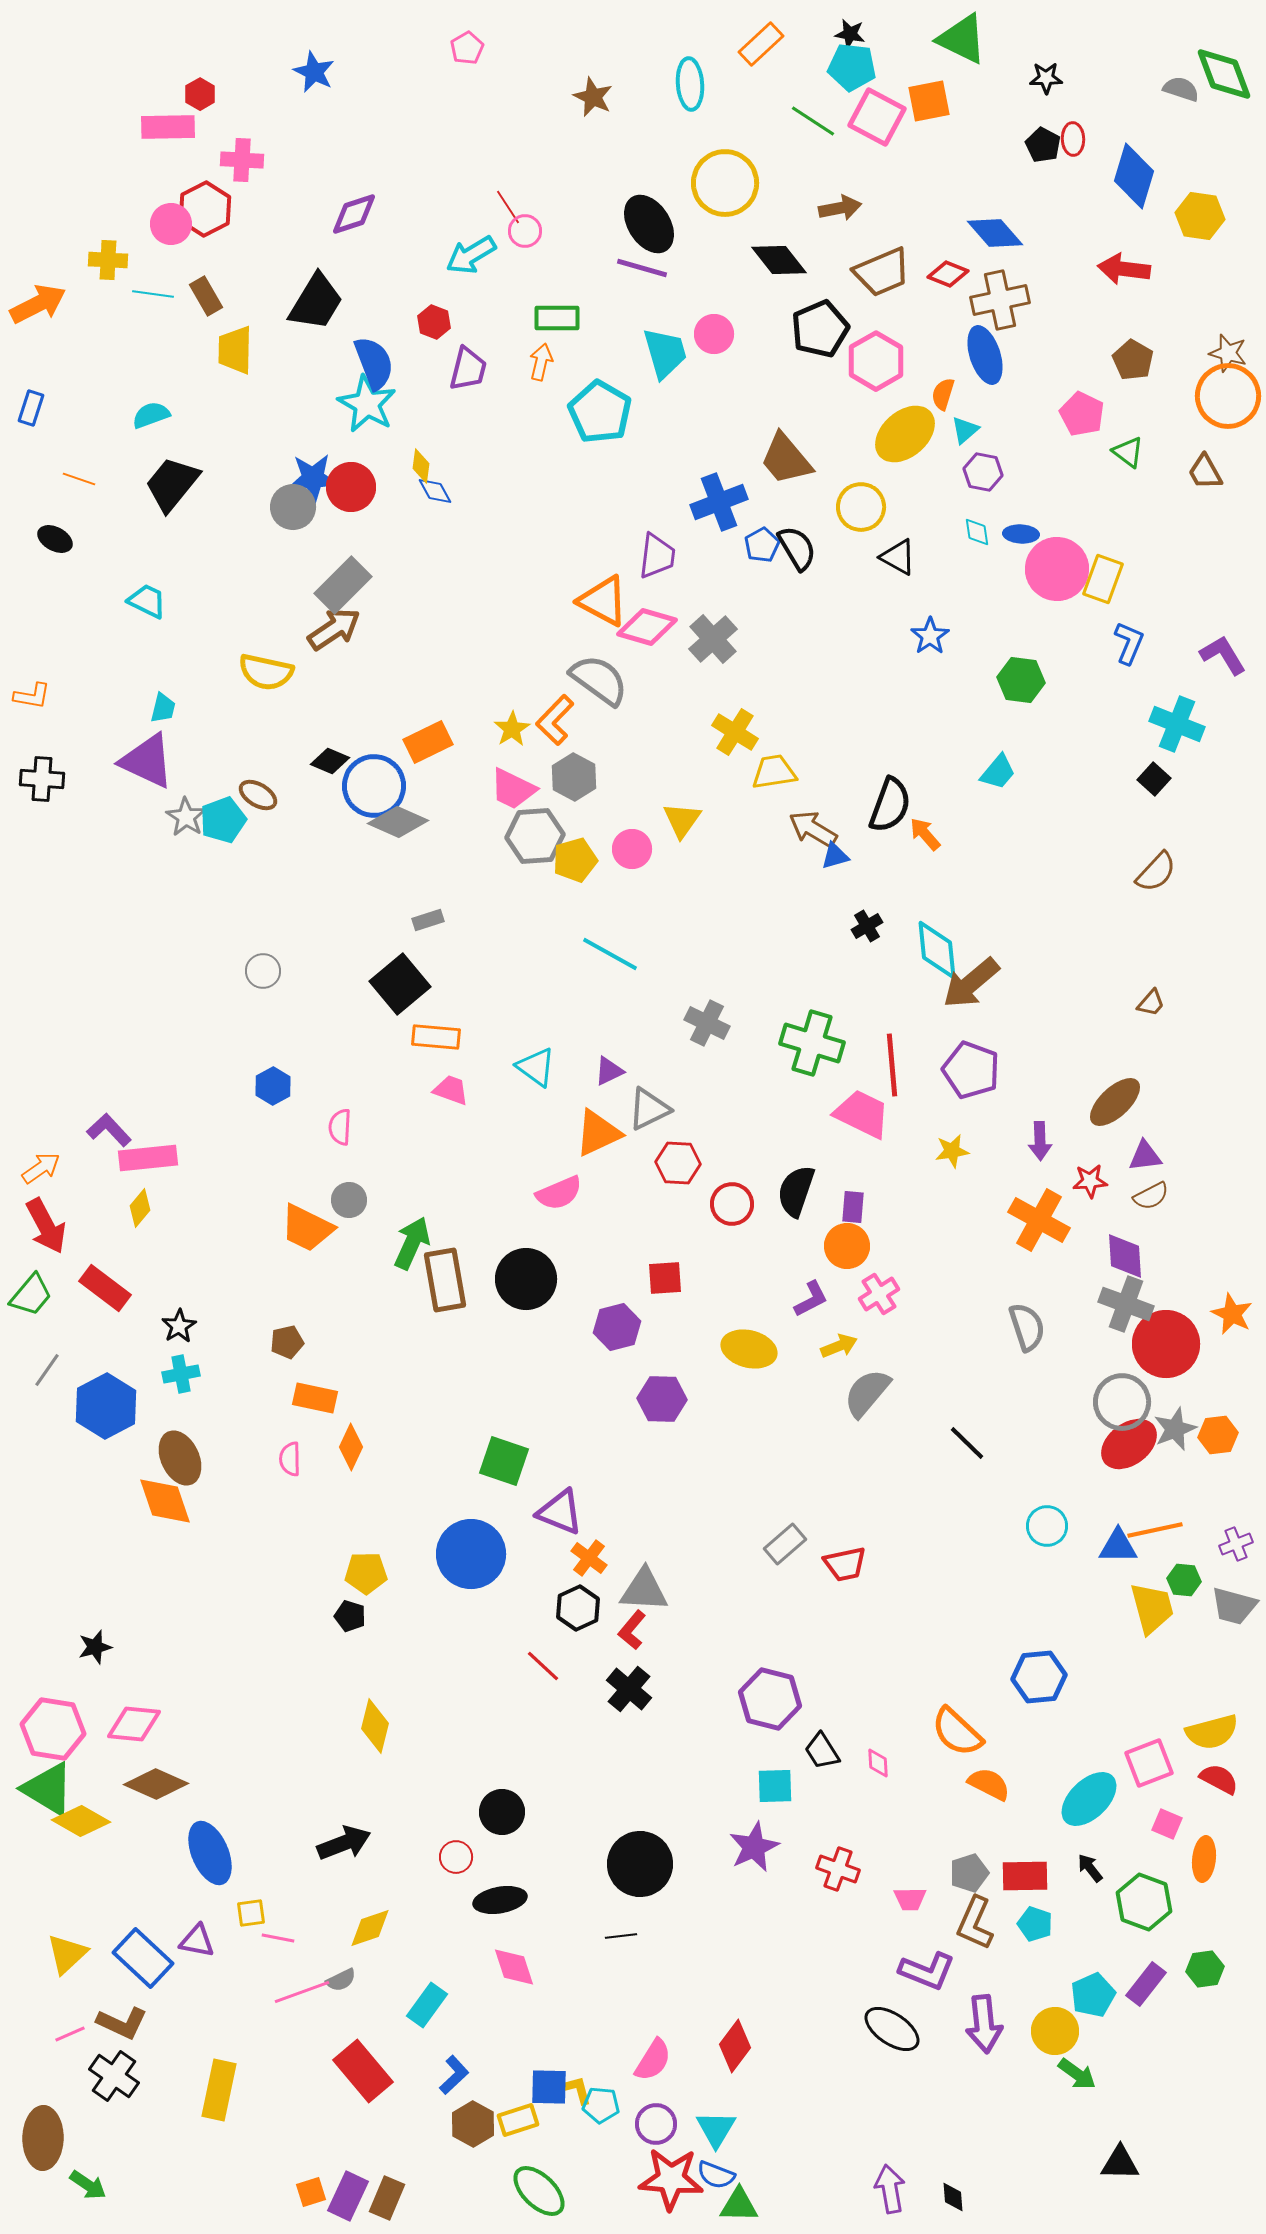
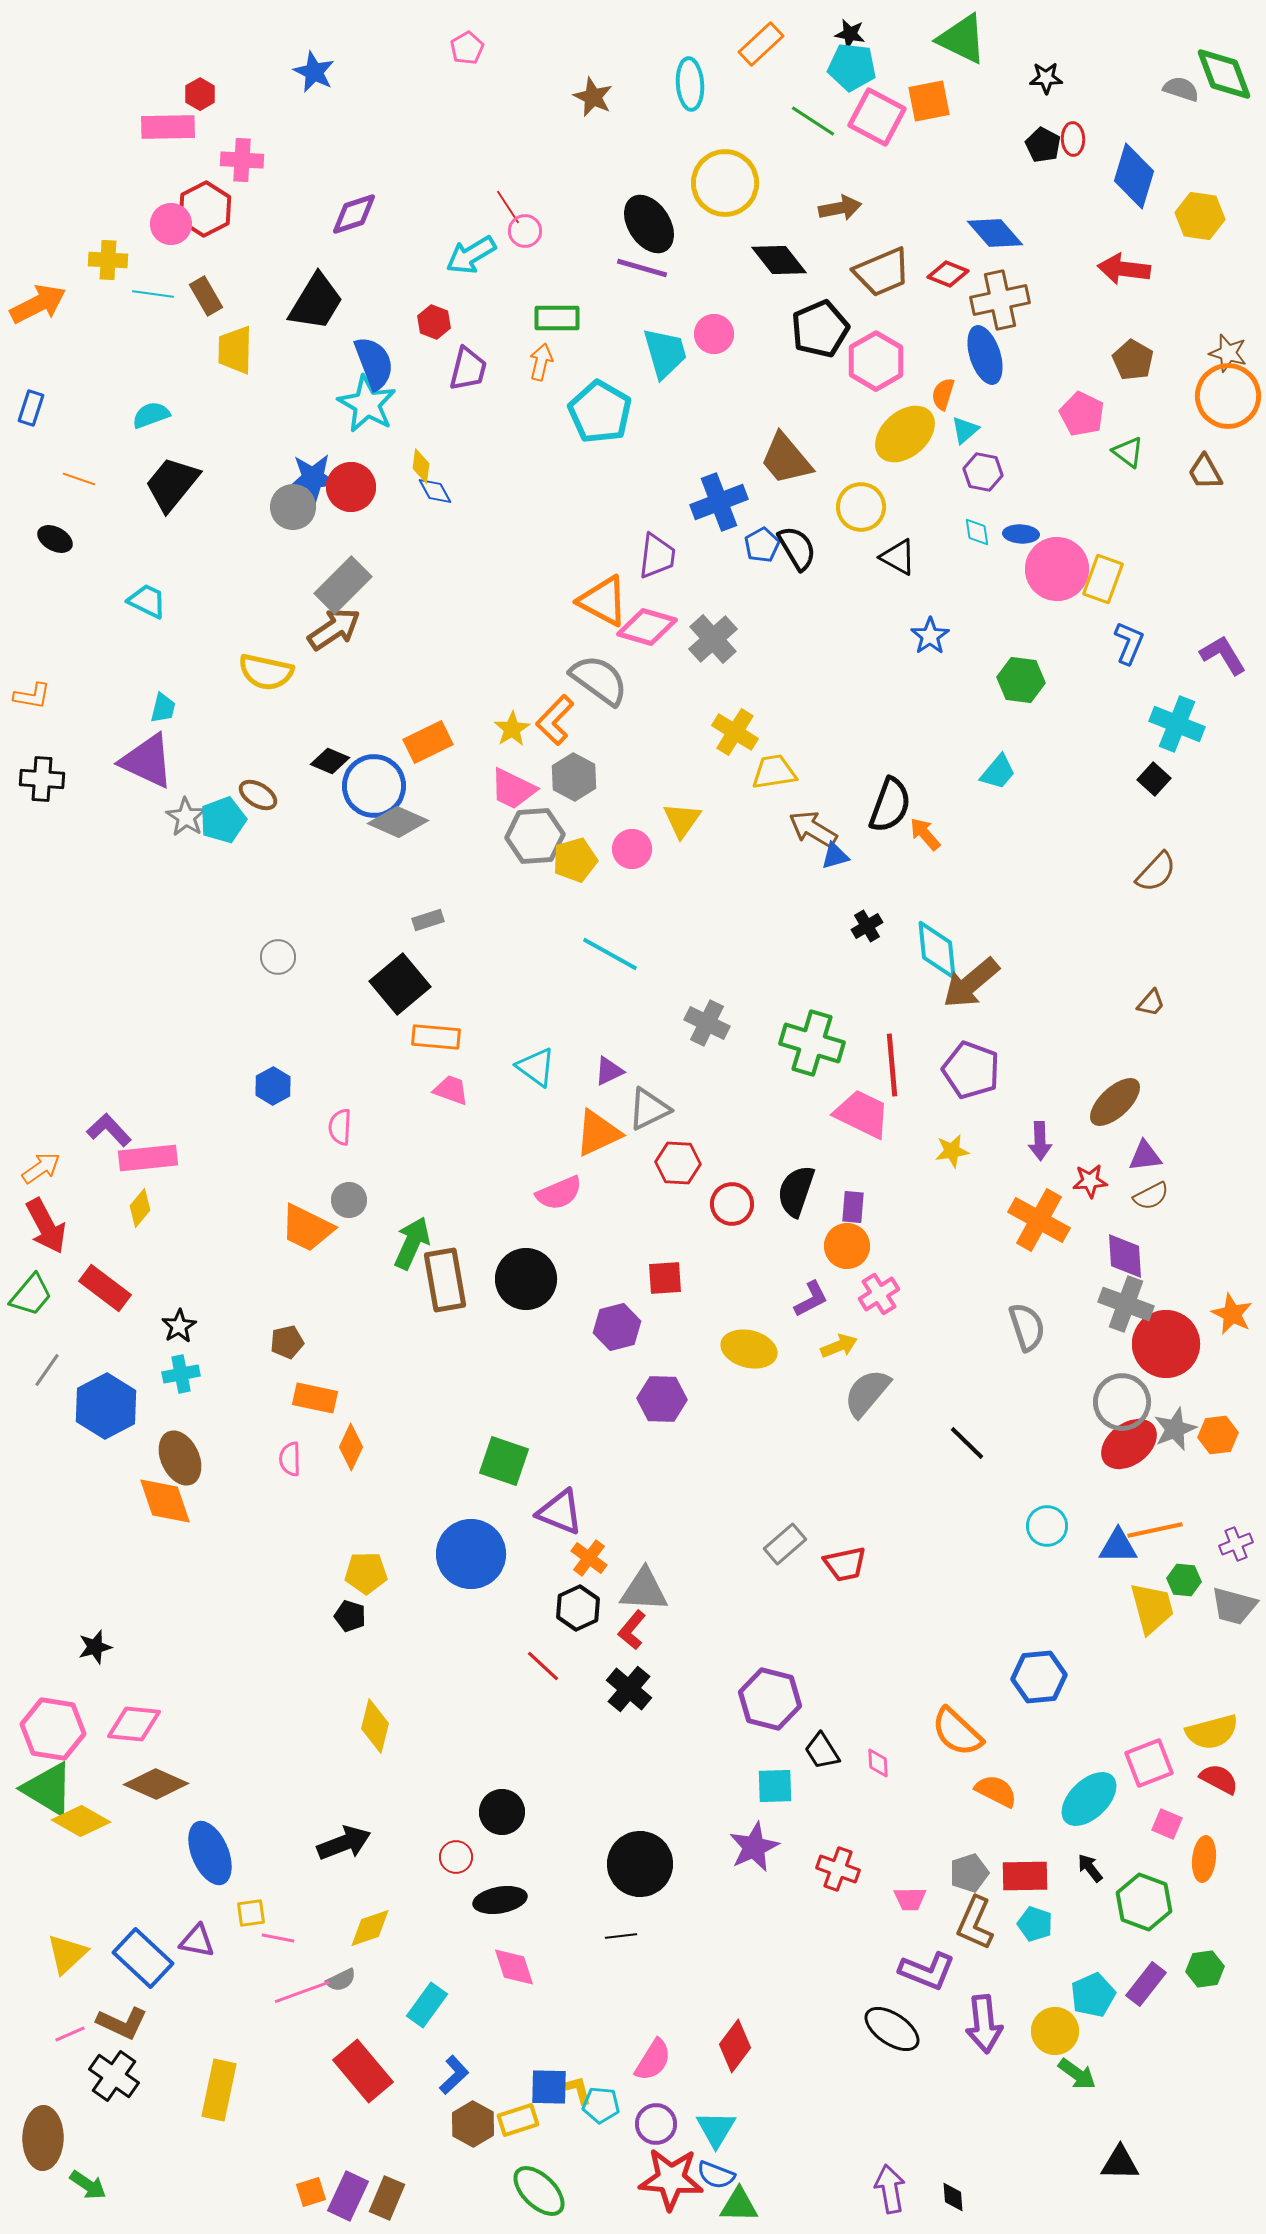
gray circle at (263, 971): moved 15 px right, 14 px up
orange semicircle at (989, 1784): moved 7 px right, 7 px down
